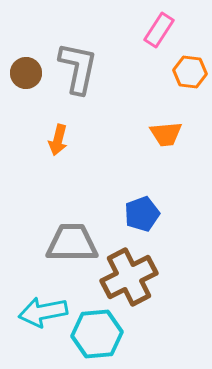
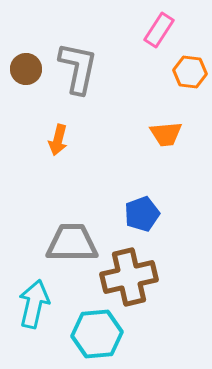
brown circle: moved 4 px up
brown cross: rotated 14 degrees clockwise
cyan arrow: moved 9 px left, 8 px up; rotated 114 degrees clockwise
